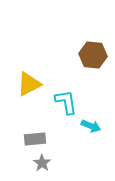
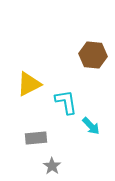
cyan arrow: rotated 24 degrees clockwise
gray rectangle: moved 1 px right, 1 px up
gray star: moved 10 px right, 3 px down
